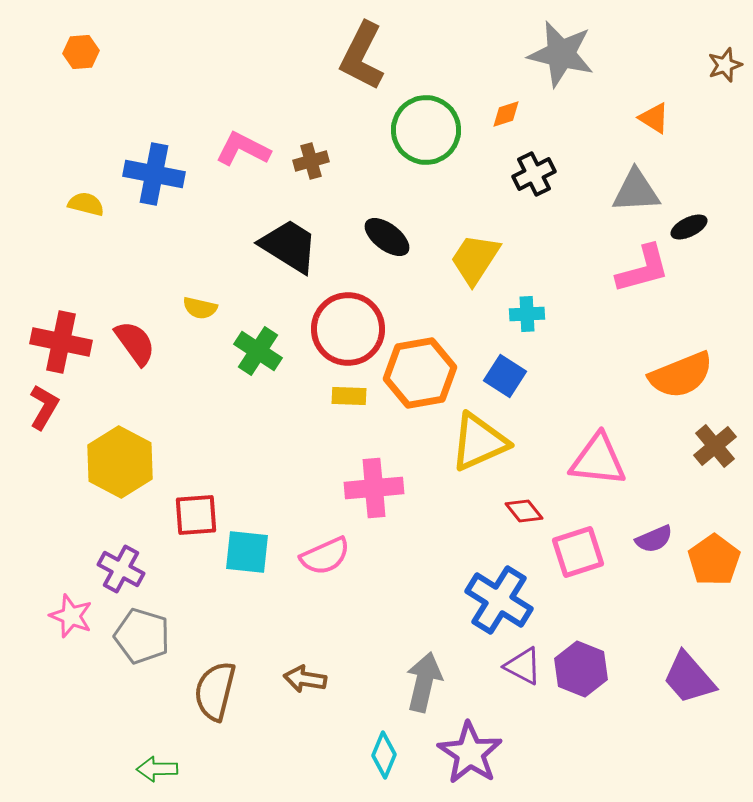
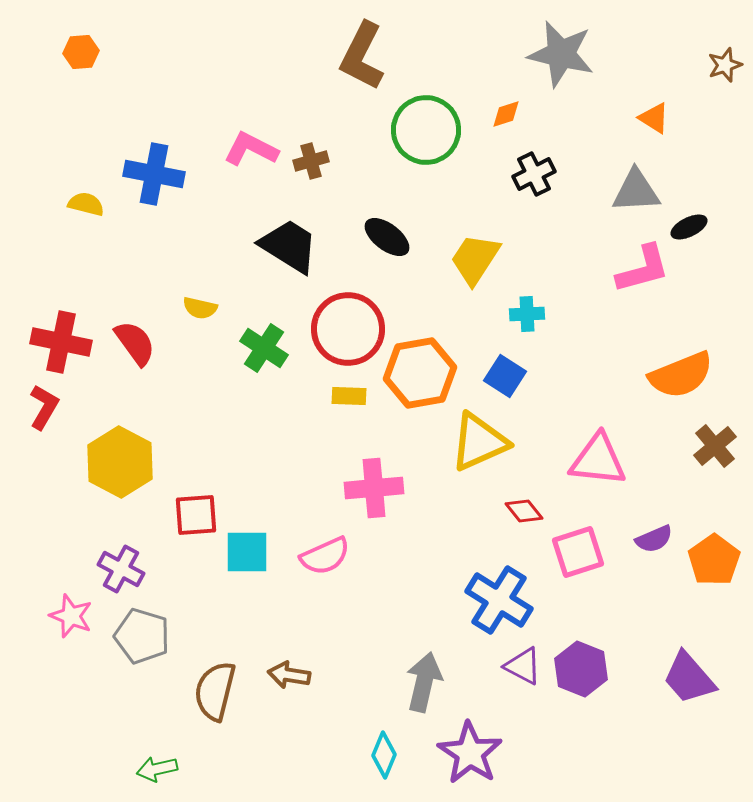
pink L-shape at (243, 149): moved 8 px right
green cross at (258, 351): moved 6 px right, 3 px up
cyan square at (247, 552): rotated 6 degrees counterclockwise
brown arrow at (305, 679): moved 16 px left, 4 px up
green arrow at (157, 769): rotated 12 degrees counterclockwise
